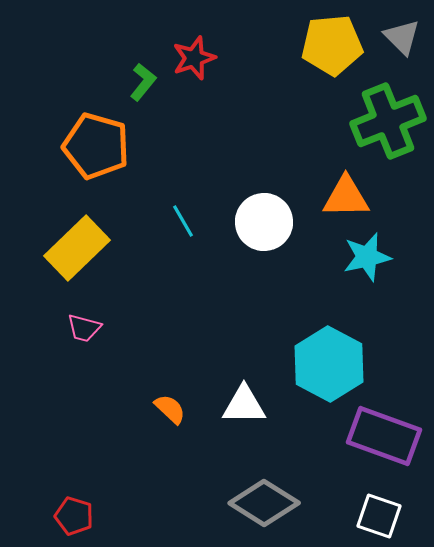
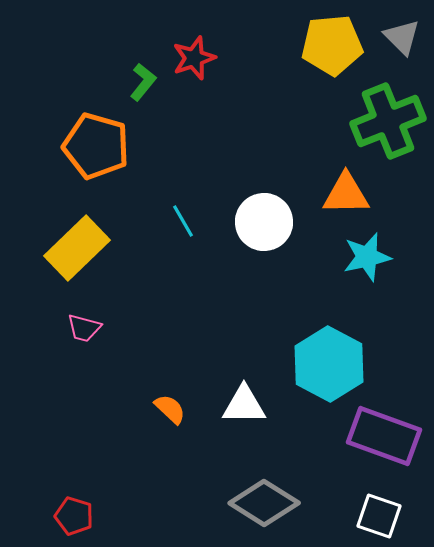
orange triangle: moved 3 px up
